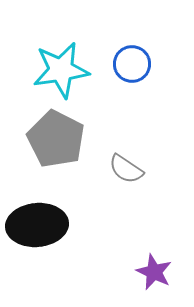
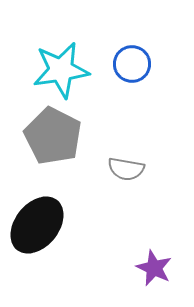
gray pentagon: moved 3 px left, 3 px up
gray semicircle: rotated 24 degrees counterclockwise
black ellipse: rotated 46 degrees counterclockwise
purple star: moved 4 px up
